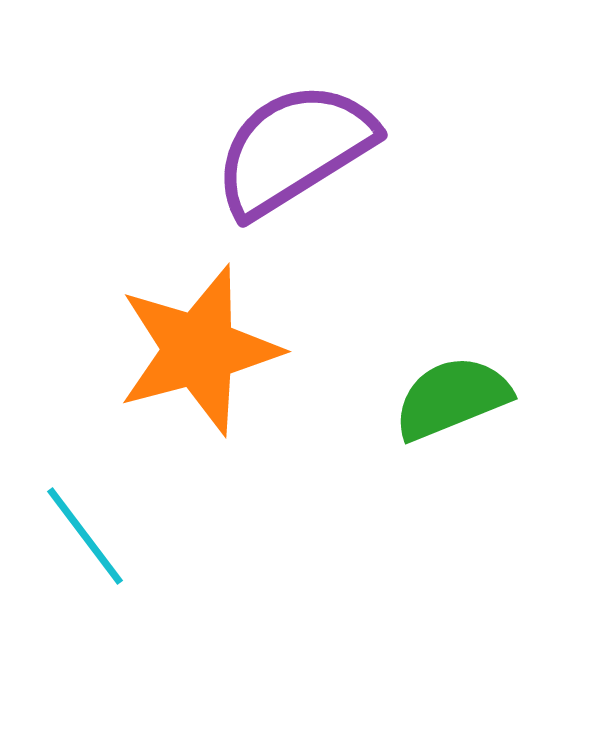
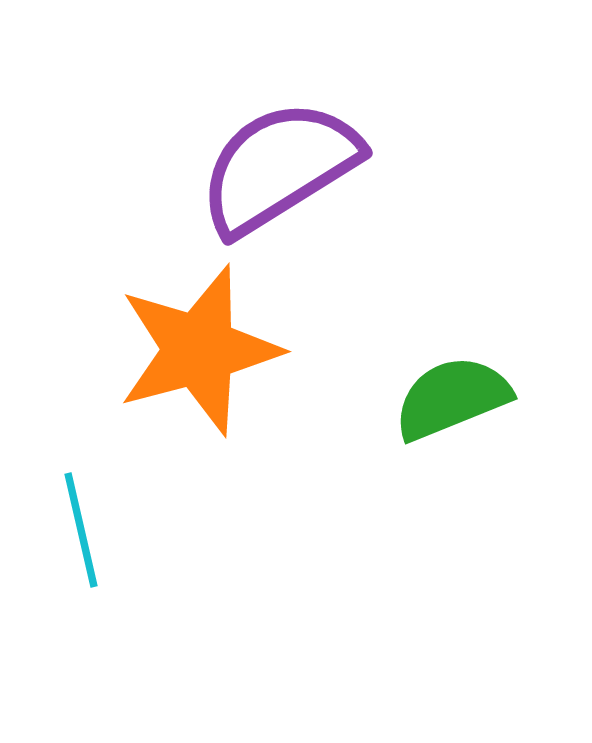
purple semicircle: moved 15 px left, 18 px down
cyan line: moved 4 px left, 6 px up; rotated 24 degrees clockwise
